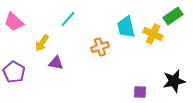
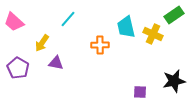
green rectangle: moved 1 px right, 1 px up
orange cross: moved 2 px up; rotated 18 degrees clockwise
purple pentagon: moved 4 px right, 4 px up
